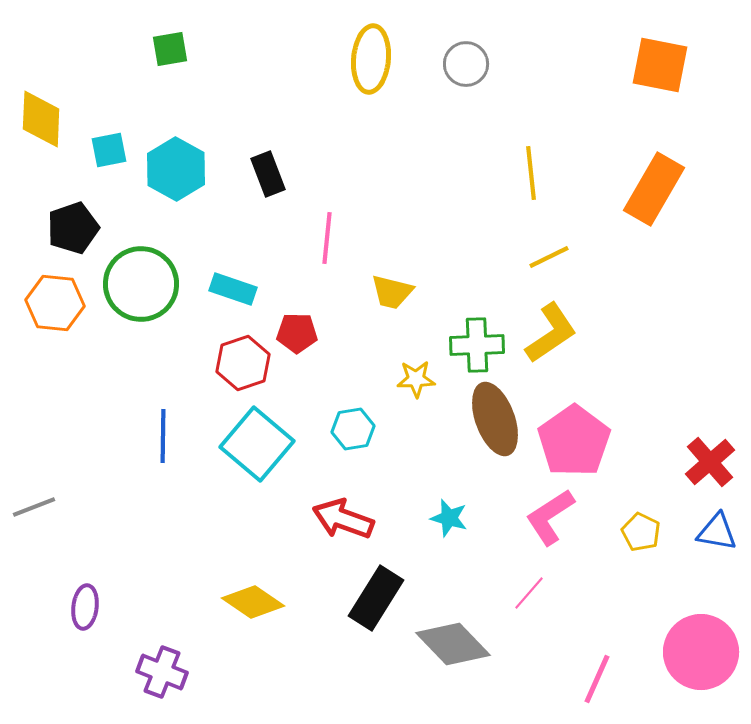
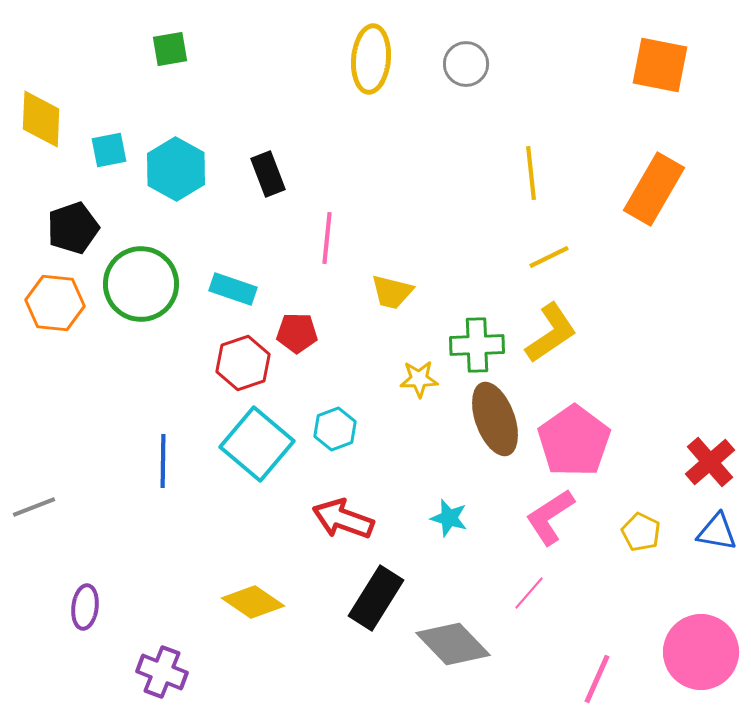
yellow star at (416, 379): moved 3 px right
cyan hexagon at (353, 429): moved 18 px left; rotated 12 degrees counterclockwise
blue line at (163, 436): moved 25 px down
